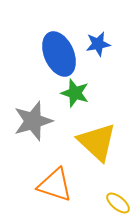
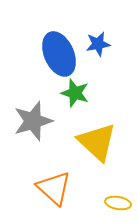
orange triangle: moved 1 px left, 3 px down; rotated 24 degrees clockwise
yellow ellipse: rotated 30 degrees counterclockwise
